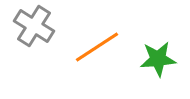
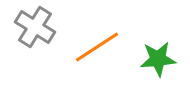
gray cross: moved 1 px right, 1 px down
